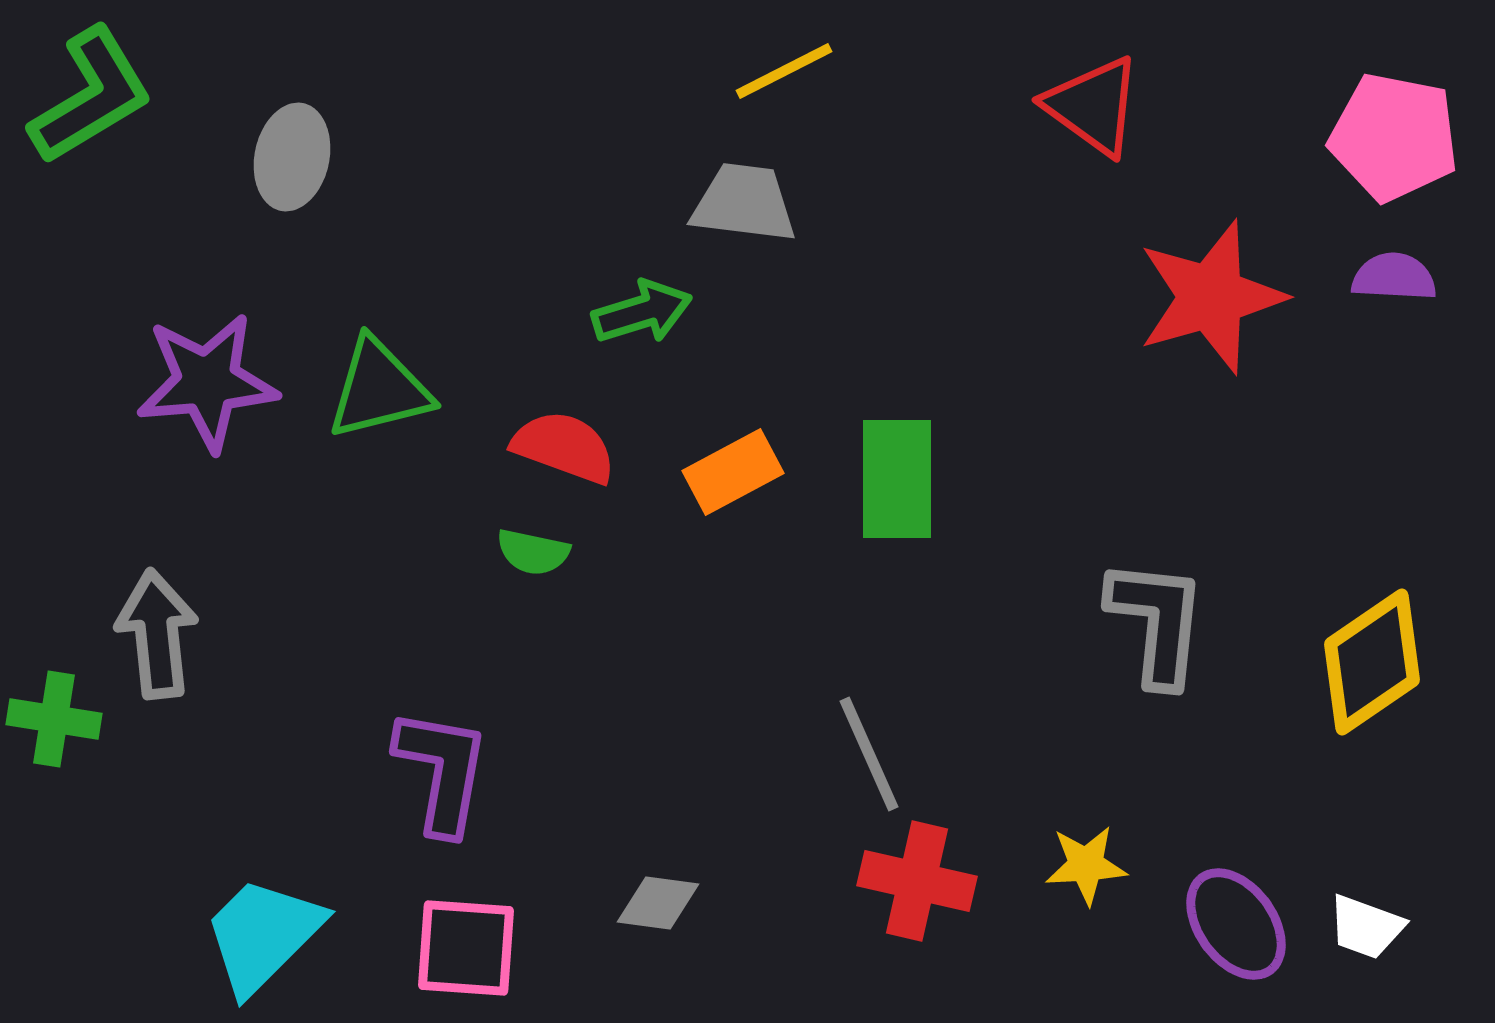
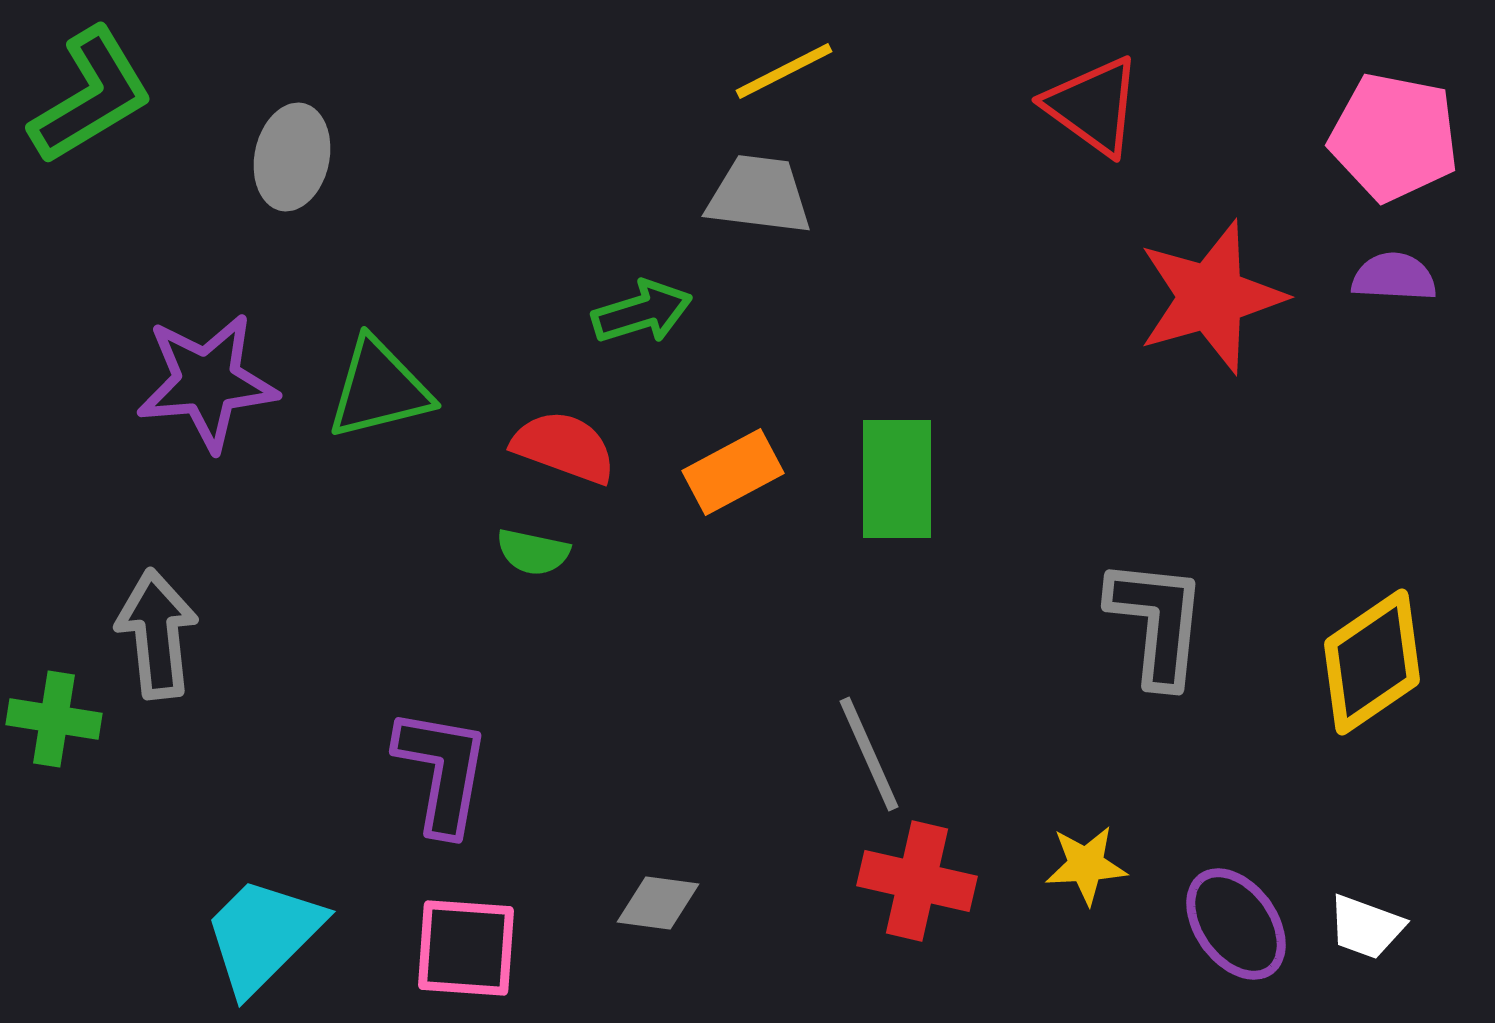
gray trapezoid: moved 15 px right, 8 px up
